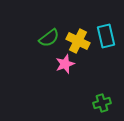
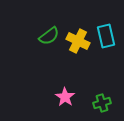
green semicircle: moved 2 px up
pink star: moved 33 px down; rotated 18 degrees counterclockwise
